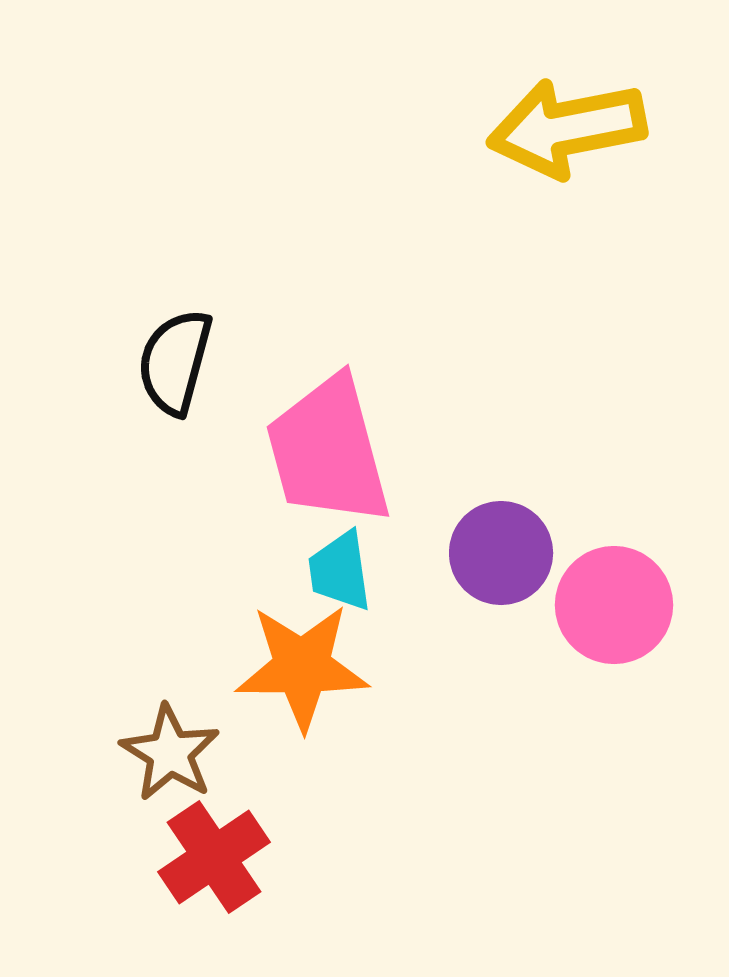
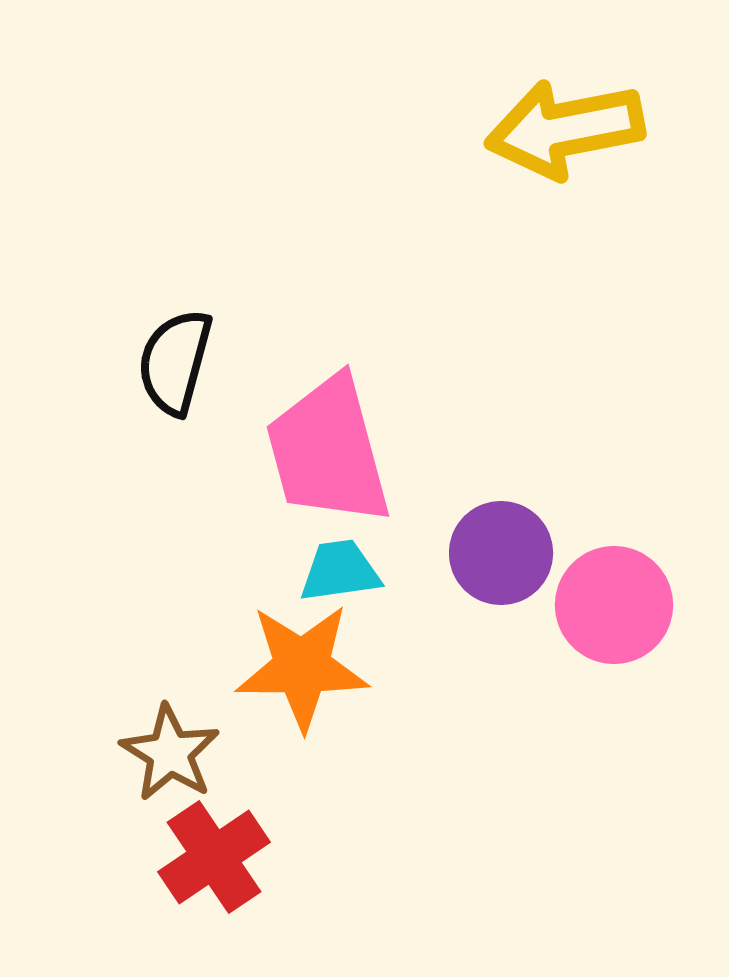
yellow arrow: moved 2 px left, 1 px down
cyan trapezoid: rotated 90 degrees clockwise
